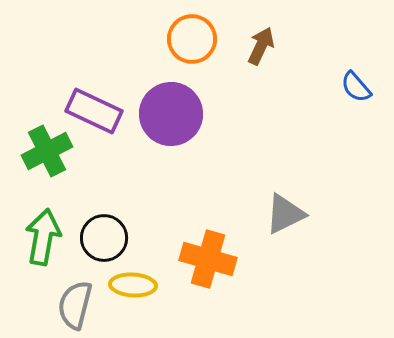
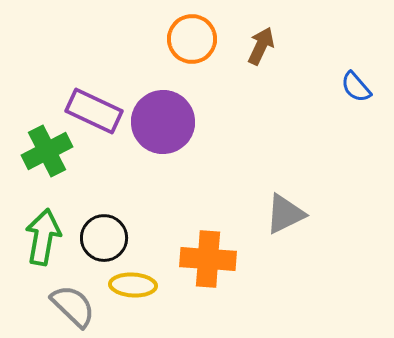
purple circle: moved 8 px left, 8 px down
orange cross: rotated 12 degrees counterclockwise
gray semicircle: moved 2 px left, 1 px down; rotated 120 degrees clockwise
